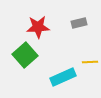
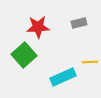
green square: moved 1 px left
